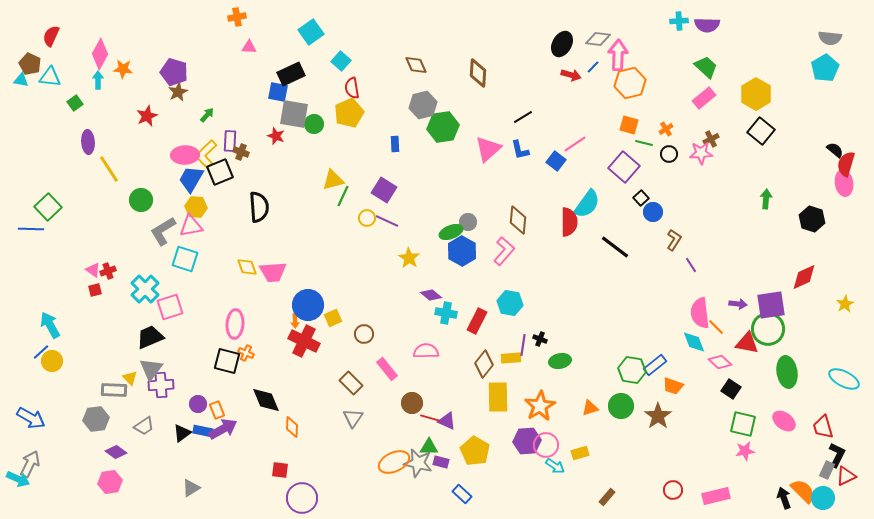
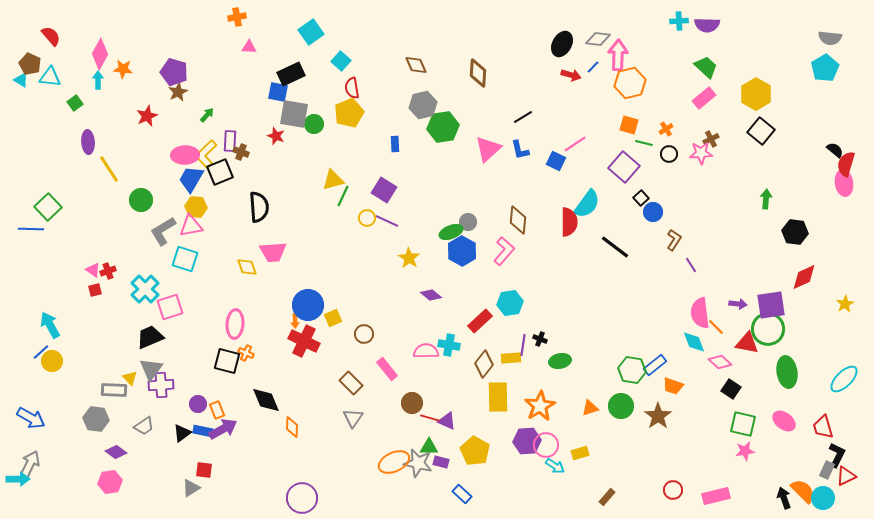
red semicircle at (51, 36): rotated 115 degrees clockwise
cyan triangle at (21, 80): rotated 21 degrees clockwise
blue square at (556, 161): rotated 12 degrees counterclockwise
black hexagon at (812, 219): moved 17 px left, 13 px down; rotated 10 degrees counterclockwise
pink trapezoid at (273, 272): moved 20 px up
cyan hexagon at (510, 303): rotated 20 degrees counterclockwise
cyan cross at (446, 313): moved 3 px right, 32 px down
red rectangle at (477, 321): moved 3 px right; rotated 20 degrees clockwise
cyan ellipse at (844, 379): rotated 72 degrees counterclockwise
gray hexagon at (96, 419): rotated 15 degrees clockwise
red square at (280, 470): moved 76 px left
cyan arrow at (18, 479): rotated 25 degrees counterclockwise
